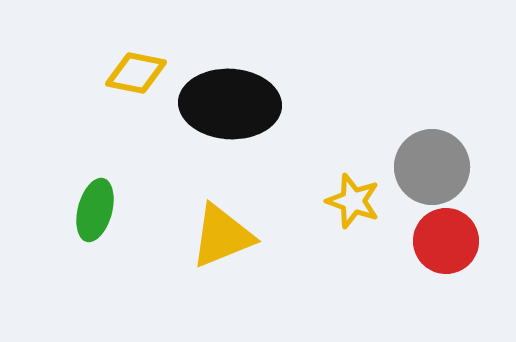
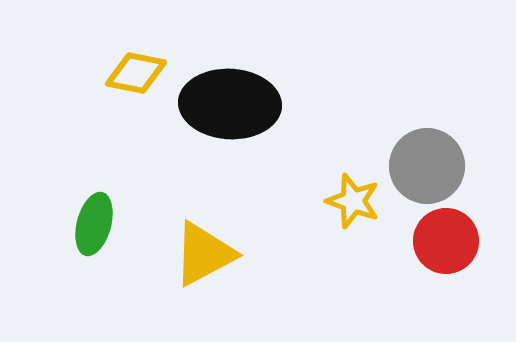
gray circle: moved 5 px left, 1 px up
green ellipse: moved 1 px left, 14 px down
yellow triangle: moved 18 px left, 18 px down; rotated 6 degrees counterclockwise
